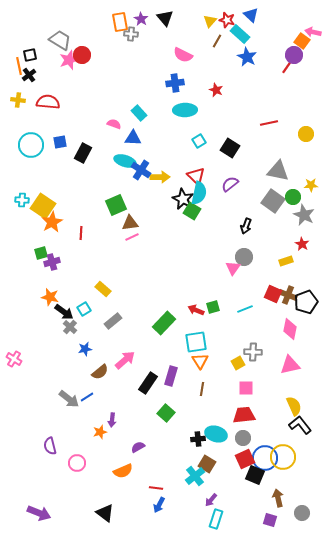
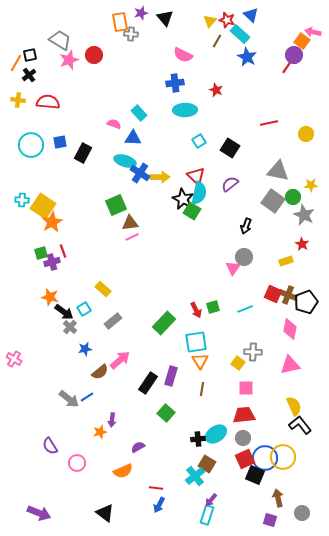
purple star at (141, 19): moved 6 px up; rotated 24 degrees clockwise
red circle at (82, 55): moved 12 px right
orange line at (19, 66): moved 3 px left, 3 px up; rotated 42 degrees clockwise
blue cross at (141, 170): moved 1 px left, 3 px down
red line at (81, 233): moved 18 px left, 18 px down; rotated 24 degrees counterclockwise
red arrow at (196, 310): rotated 140 degrees counterclockwise
pink arrow at (125, 360): moved 5 px left
yellow square at (238, 363): rotated 24 degrees counterclockwise
cyan ellipse at (216, 434): rotated 50 degrees counterclockwise
purple semicircle at (50, 446): rotated 18 degrees counterclockwise
cyan rectangle at (216, 519): moved 9 px left, 4 px up
